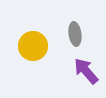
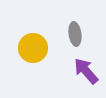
yellow circle: moved 2 px down
